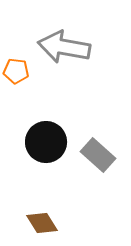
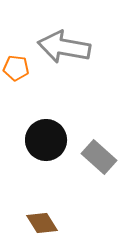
orange pentagon: moved 3 px up
black circle: moved 2 px up
gray rectangle: moved 1 px right, 2 px down
